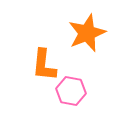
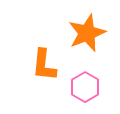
pink hexagon: moved 14 px right, 4 px up; rotated 20 degrees clockwise
